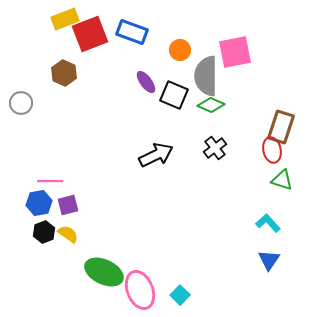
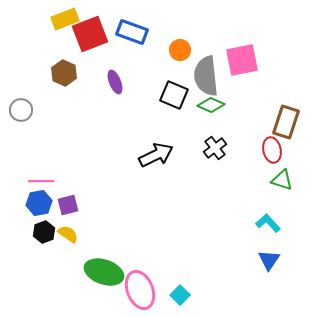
pink square: moved 7 px right, 8 px down
gray semicircle: rotated 6 degrees counterclockwise
purple ellipse: moved 31 px left; rotated 15 degrees clockwise
gray circle: moved 7 px down
brown rectangle: moved 5 px right, 5 px up
pink line: moved 9 px left
green ellipse: rotated 6 degrees counterclockwise
